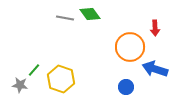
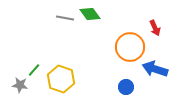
red arrow: rotated 21 degrees counterclockwise
